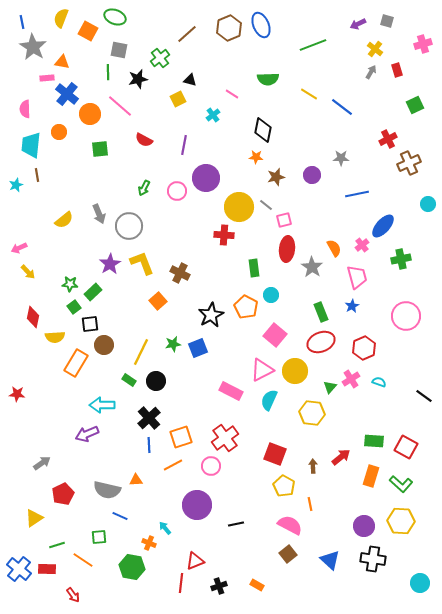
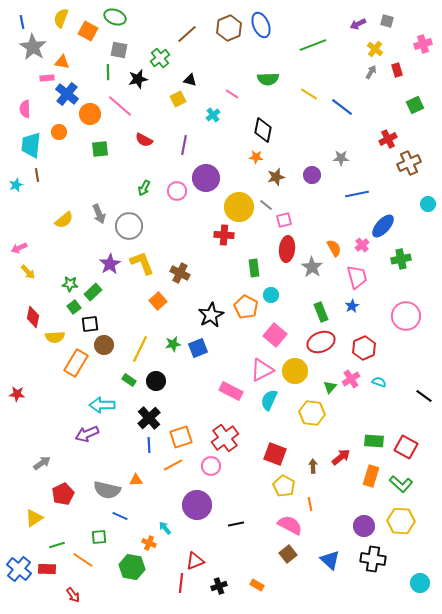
yellow line at (141, 352): moved 1 px left, 3 px up
